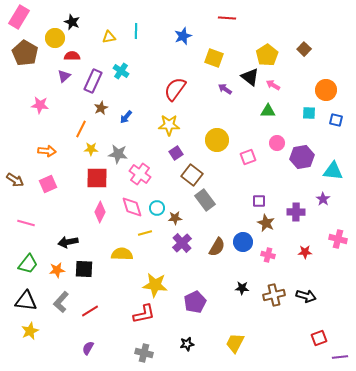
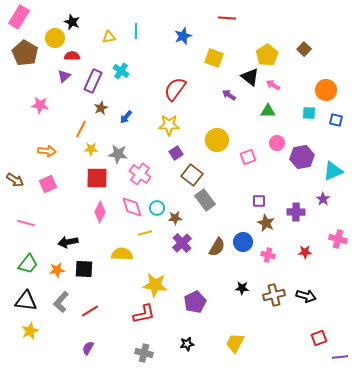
purple arrow at (225, 89): moved 4 px right, 6 px down
cyan triangle at (333, 171): rotated 30 degrees counterclockwise
